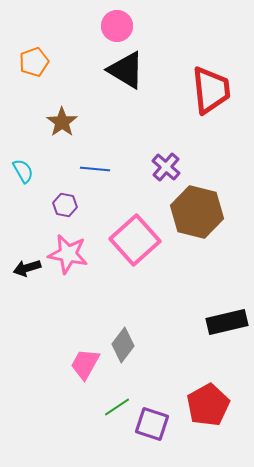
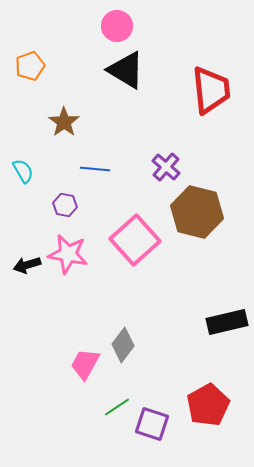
orange pentagon: moved 4 px left, 4 px down
brown star: moved 2 px right
black arrow: moved 3 px up
